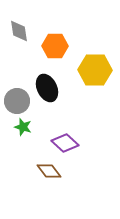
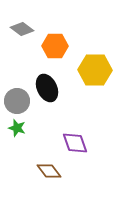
gray diamond: moved 3 px right, 2 px up; rotated 45 degrees counterclockwise
green star: moved 6 px left, 1 px down
purple diamond: moved 10 px right; rotated 28 degrees clockwise
